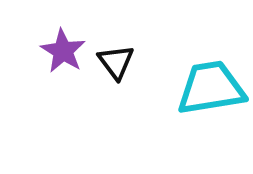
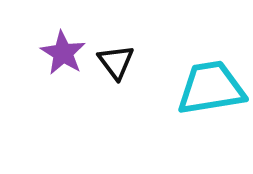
purple star: moved 2 px down
